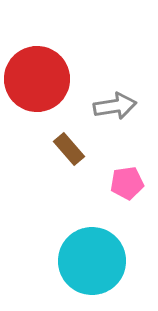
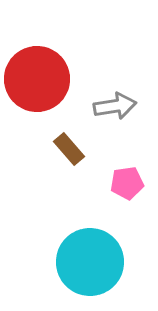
cyan circle: moved 2 px left, 1 px down
